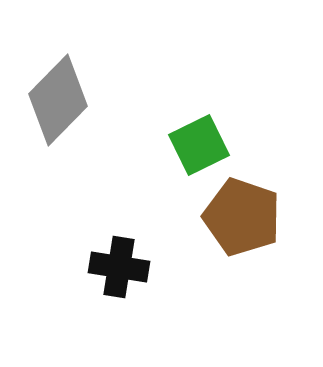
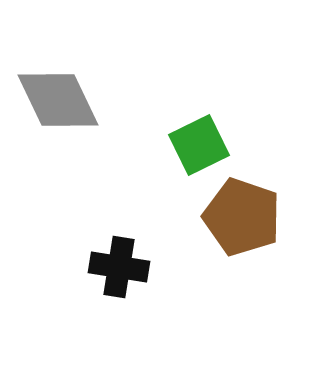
gray diamond: rotated 70 degrees counterclockwise
